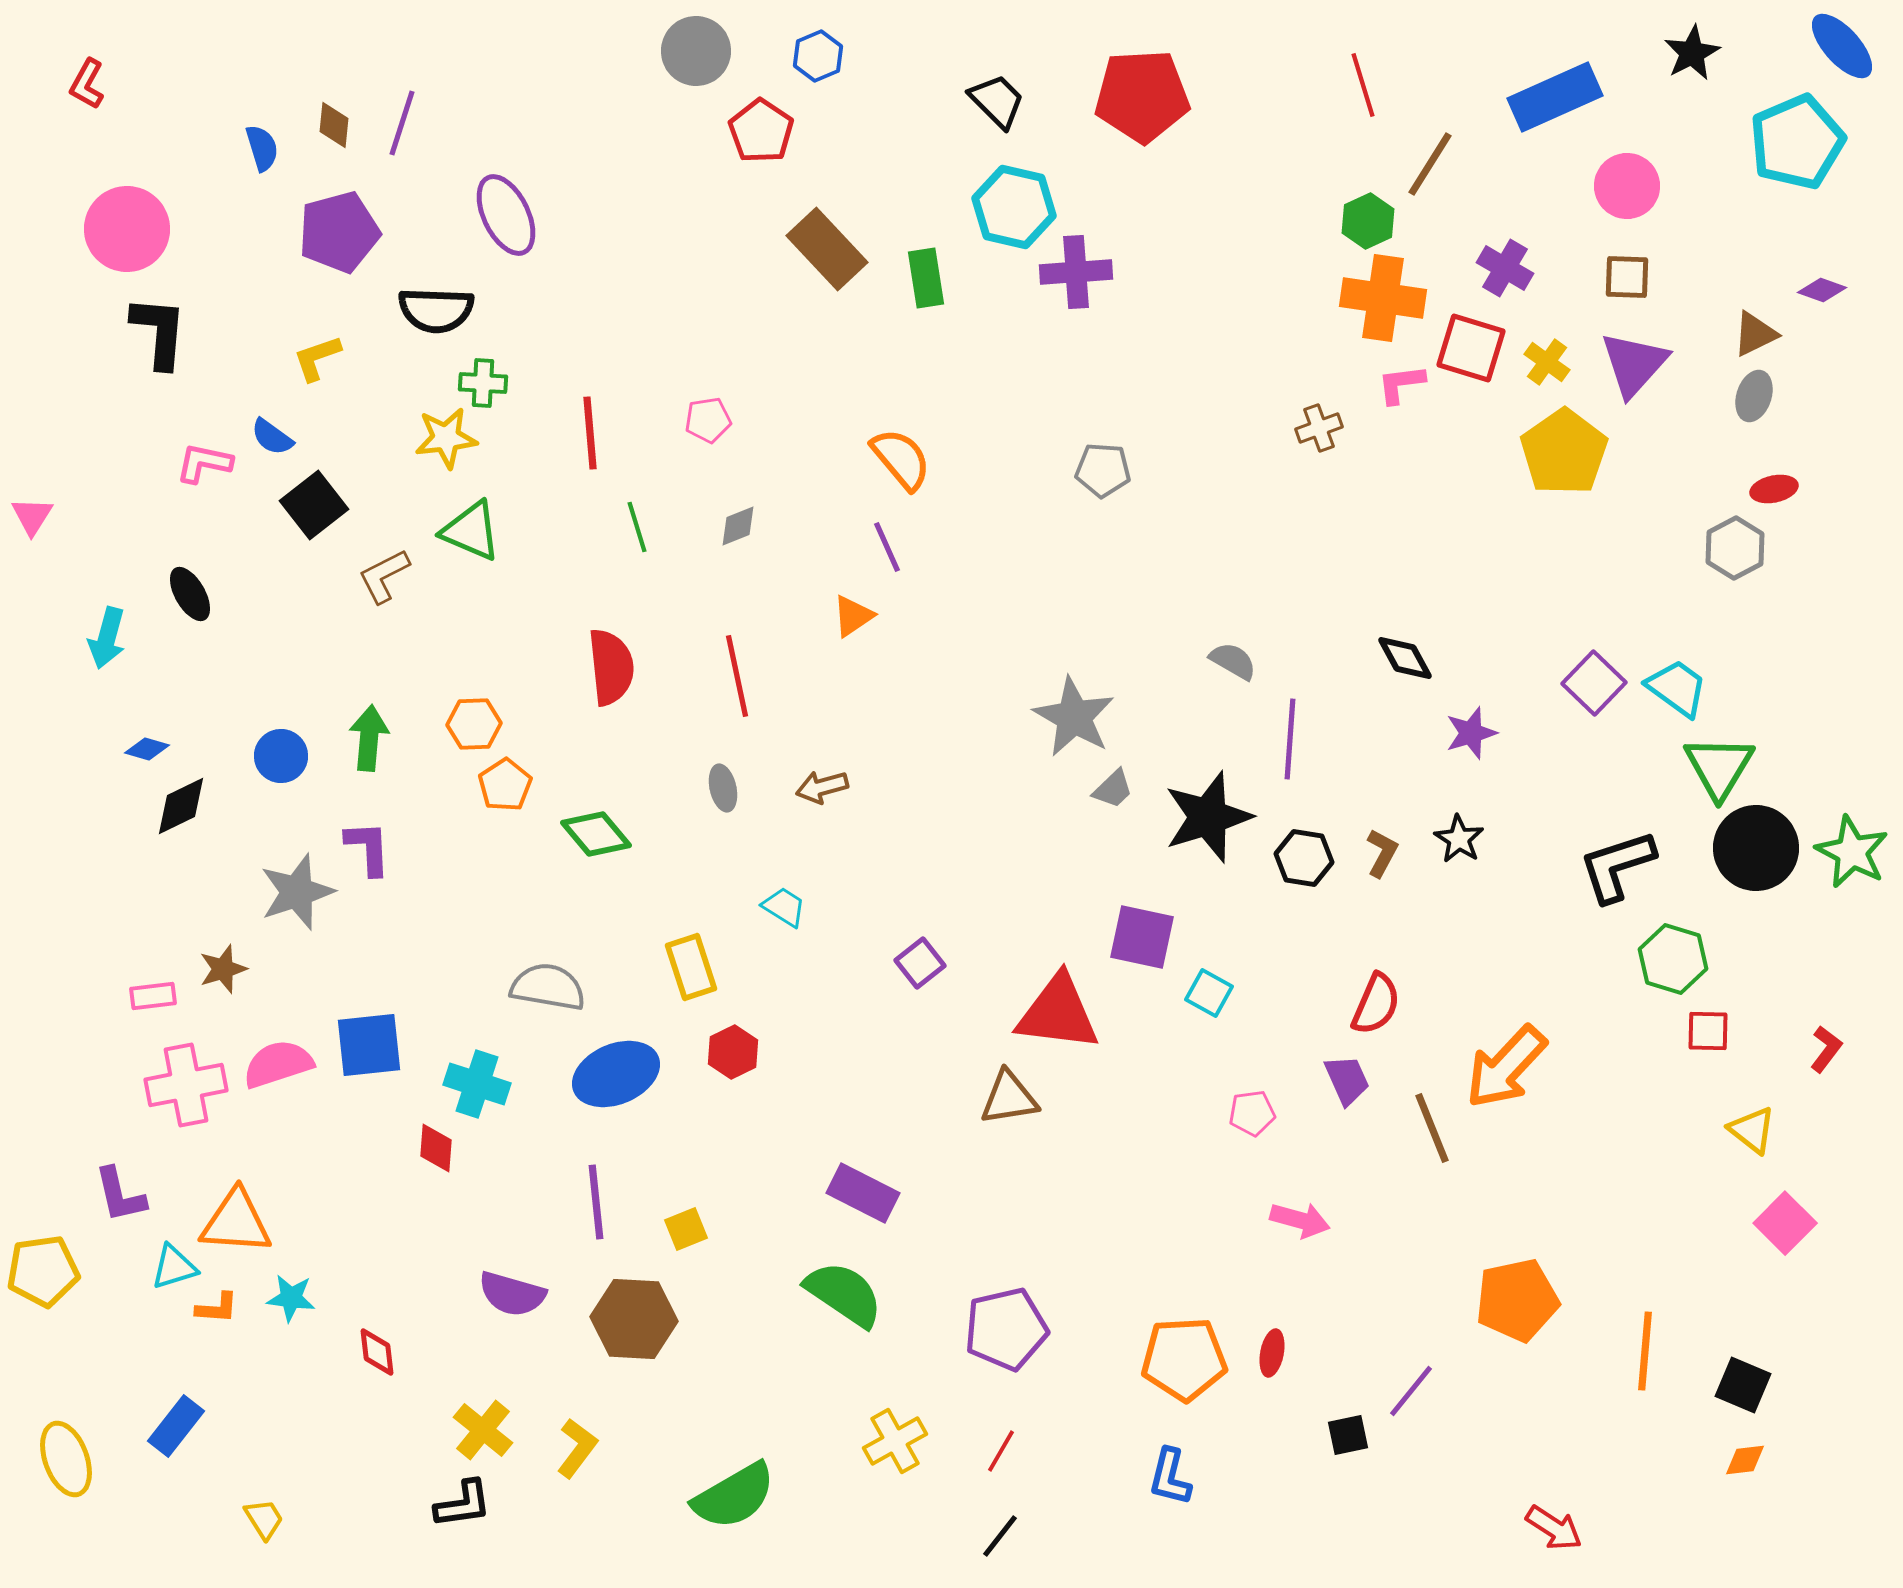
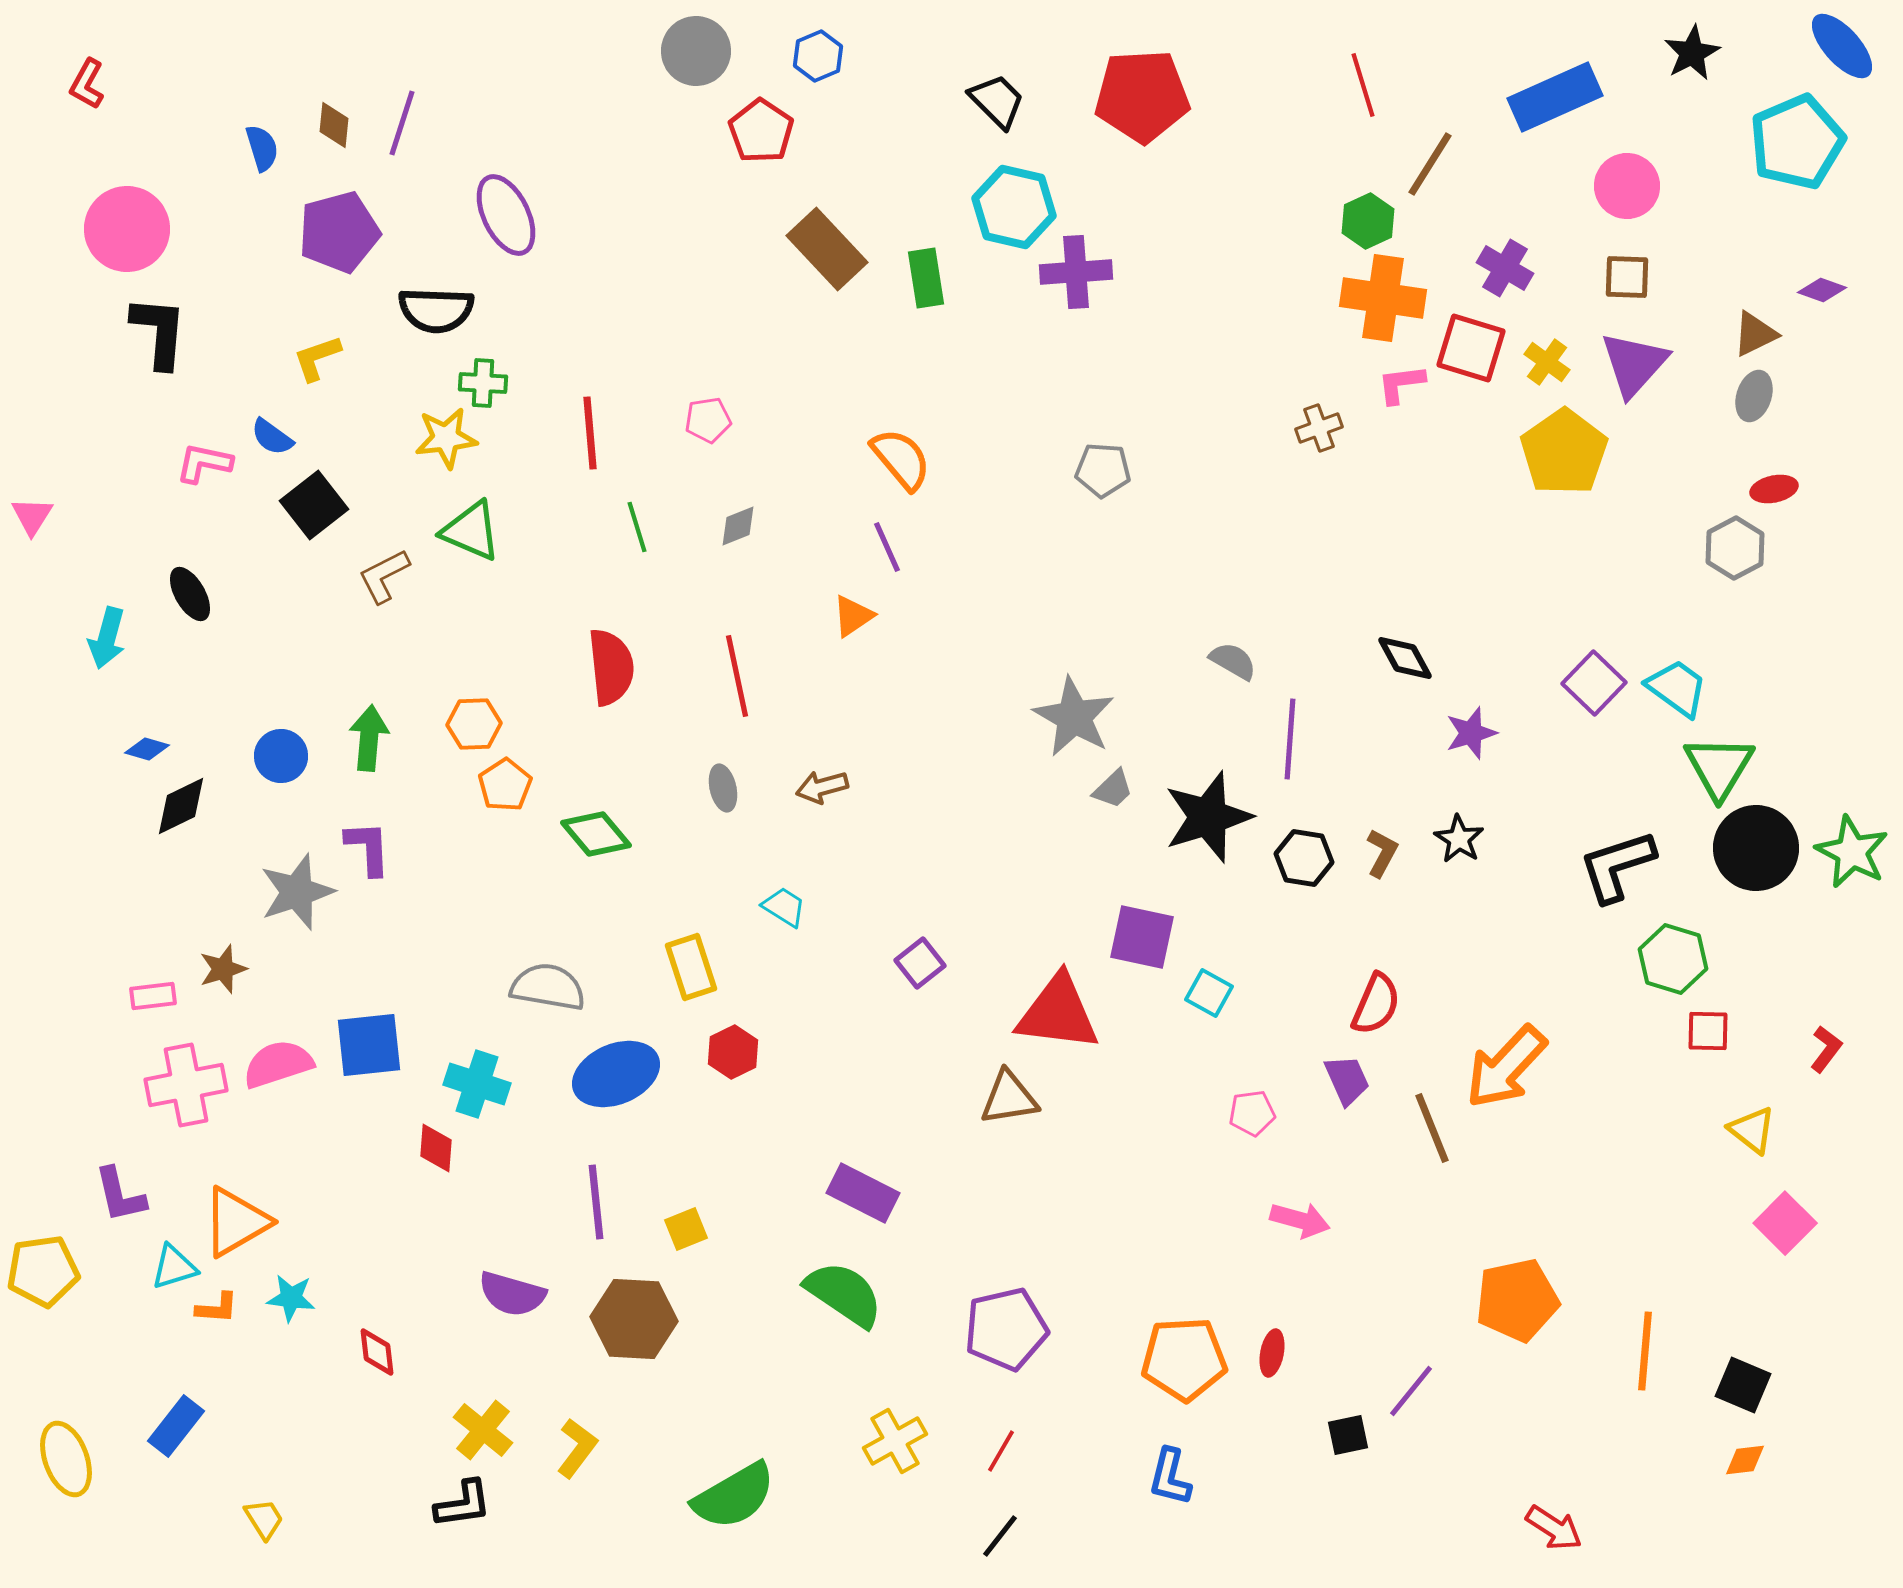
orange triangle at (236, 1222): rotated 34 degrees counterclockwise
